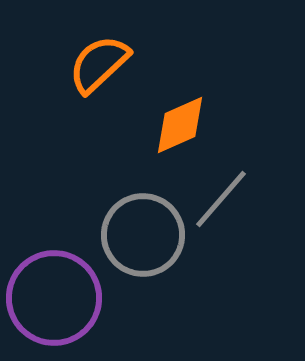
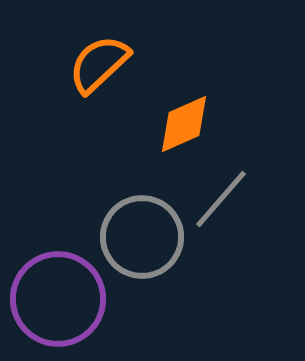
orange diamond: moved 4 px right, 1 px up
gray circle: moved 1 px left, 2 px down
purple circle: moved 4 px right, 1 px down
